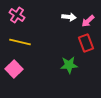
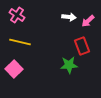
red rectangle: moved 4 px left, 3 px down
